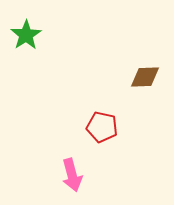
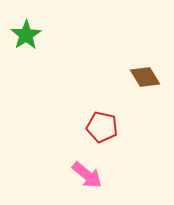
brown diamond: rotated 60 degrees clockwise
pink arrow: moved 15 px right; rotated 36 degrees counterclockwise
